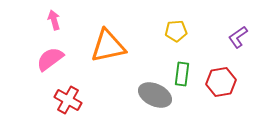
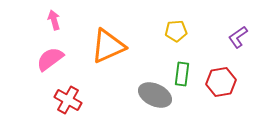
orange triangle: rotated 12 degrees counterclockwise
